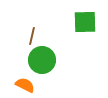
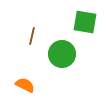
green square: rotated 10 degrees clockwise
green circle: moved 20 px right, 6 px up
